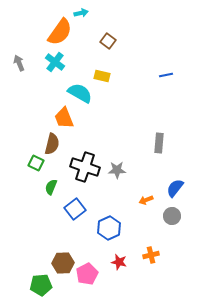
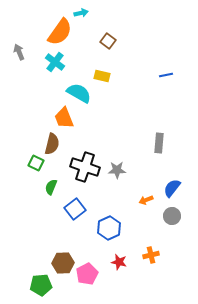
gray arrow: moved 11 px up
cyan semicircle: moved 1 px left
blue semicircle: moved 3 px left
